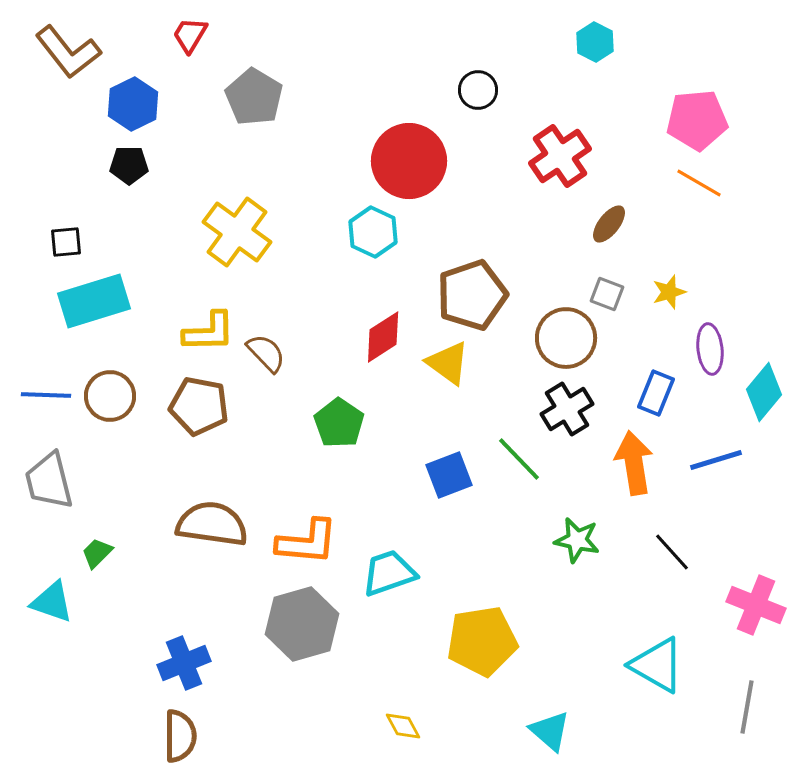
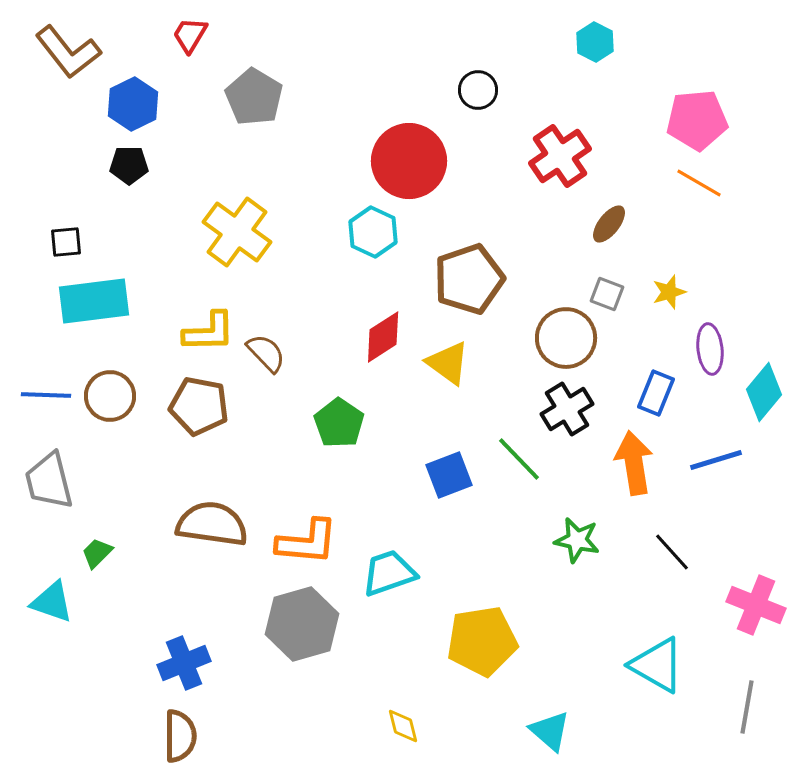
brown pentagon at (472, 295): moved 3 px left, 16 px up
cyan rectangle at (94, 301): rotated 10 degrees clockwise
yellow diamond at (403, 726): rotated 15 degrees clockwise
